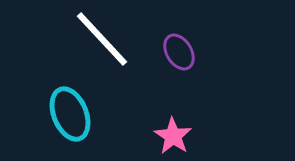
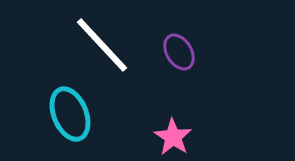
white line: moved 6 px down
pink star: moved 1 px down
